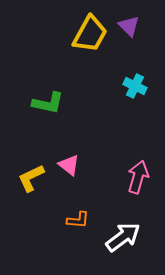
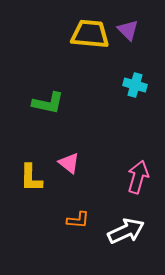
purple triangle: moved 1 px left, 4 px down
yellow trapezoid: rotated 114 degrees counterclockwise
cyan cross: moved 1 px up; rotated 10 degrees counterclockwise
pink triangle: moved 2 px up
yellow L-shape: rotated 64 degrees counterclockwise
white arrow: moved 3 px right, 6 px up; rotated 12 degrees clockwise
